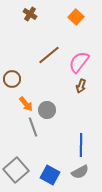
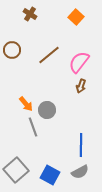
brown circle: moved 29 px up
